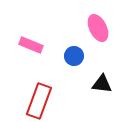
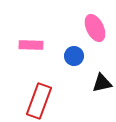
pink ellipse: moved 3 px left
pink rectangle: rotated 20 degrees counterclockwise
black triangle: moved 1 px up; rotated 20 degrees counterclockwise
